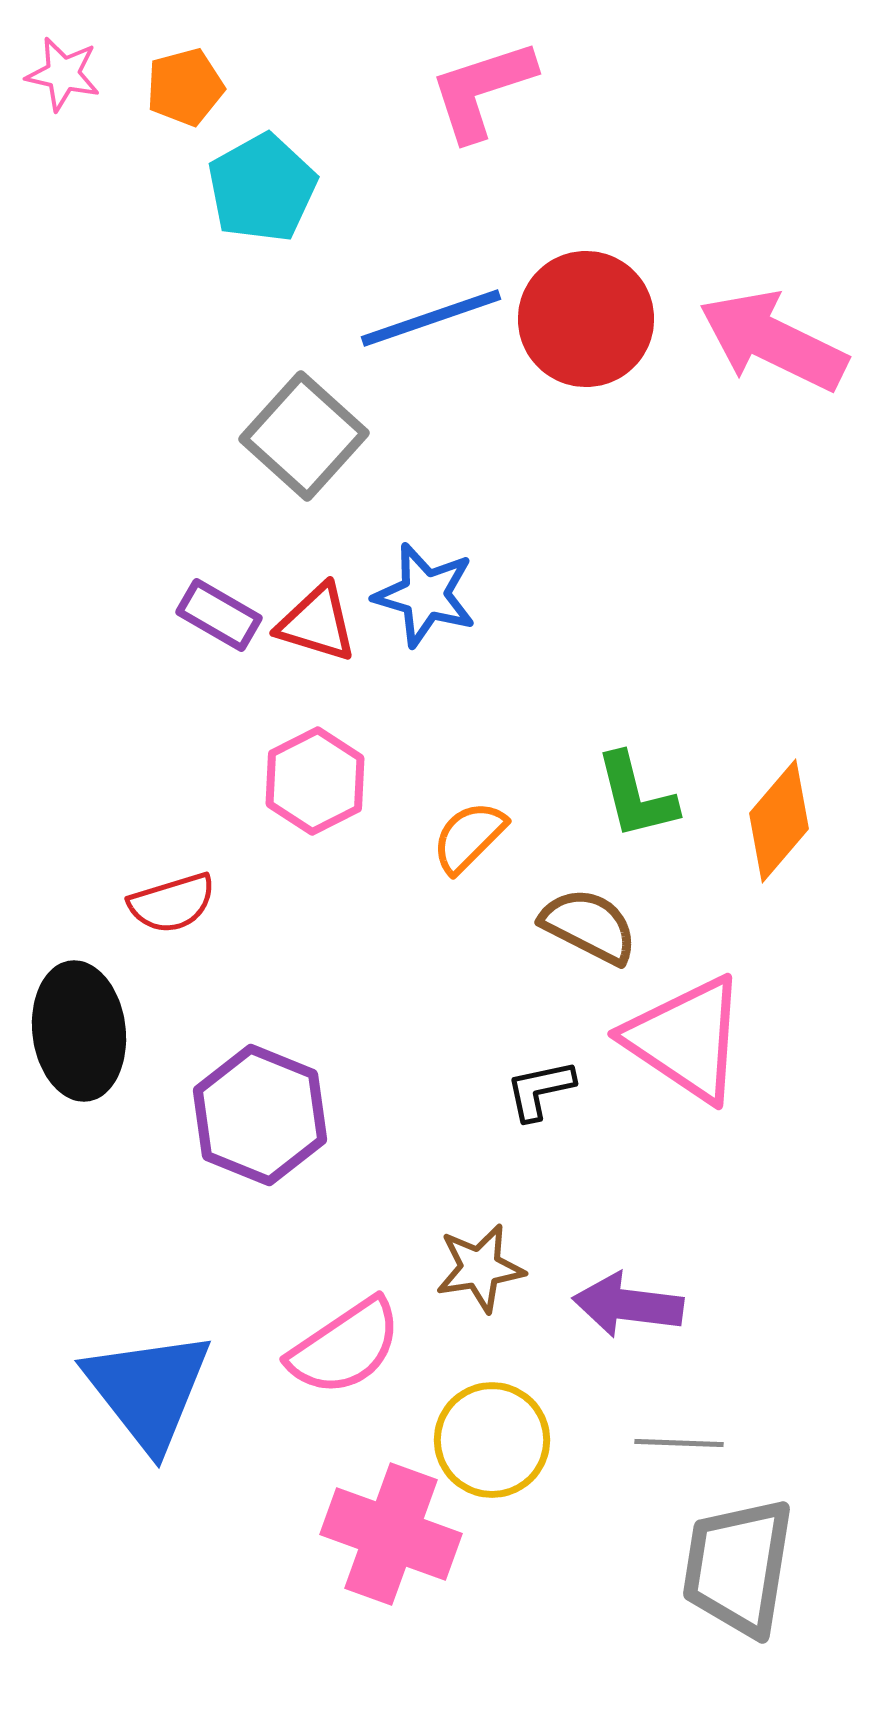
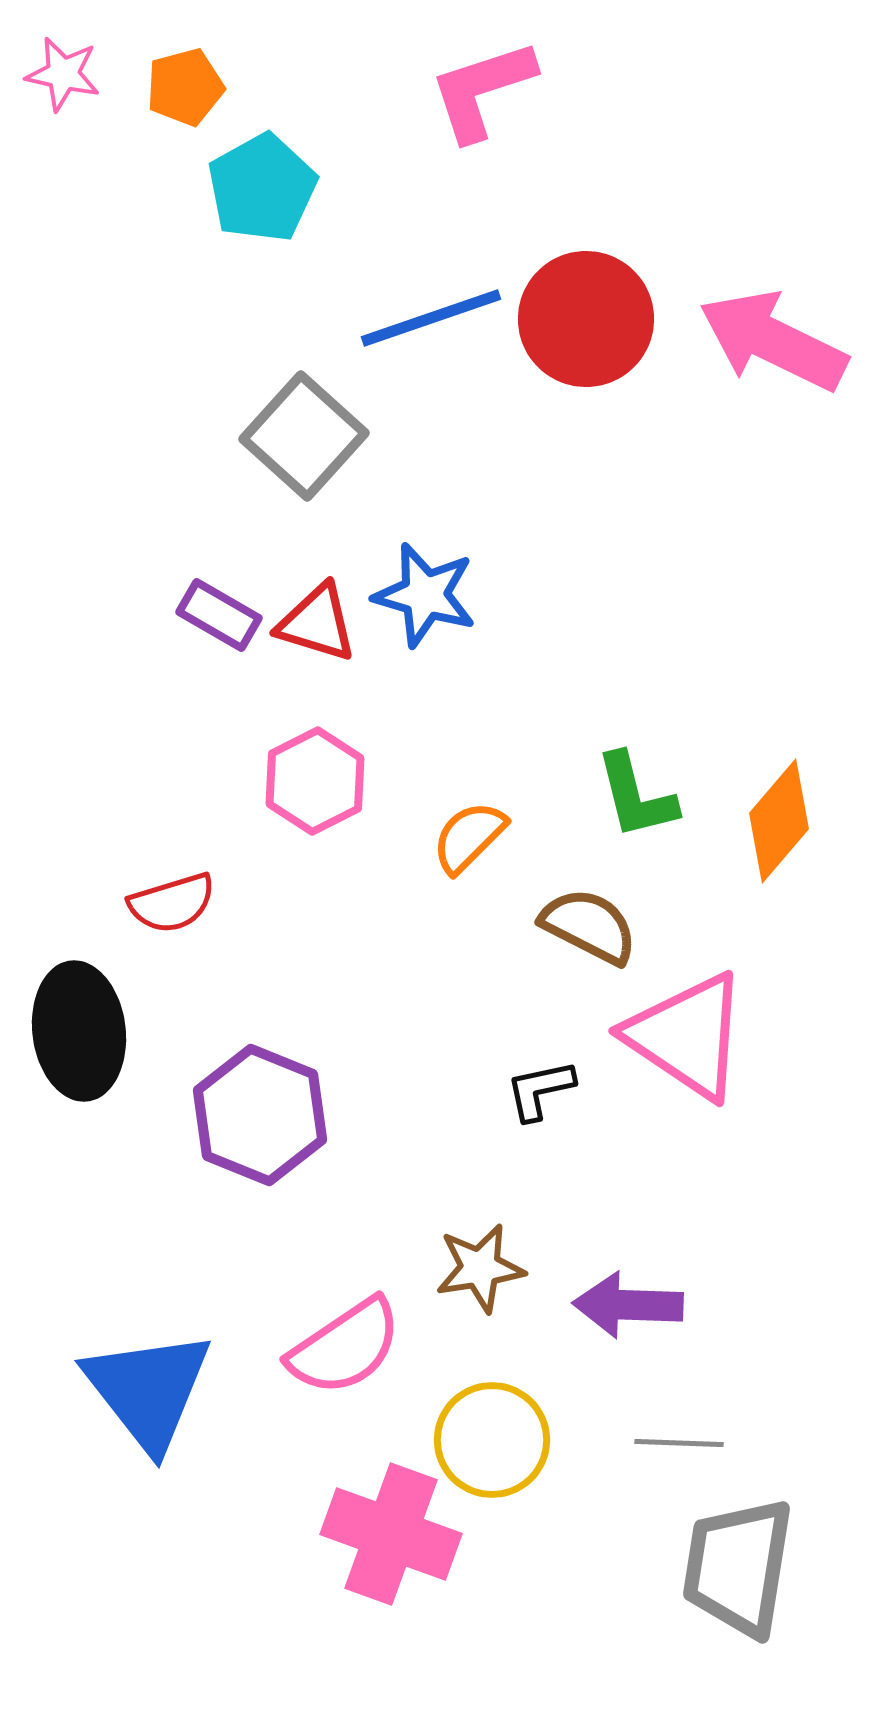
pink triangle: moved 1 px right, 3 px up
purple arrow: rotated 5 degrees counterclockwise
